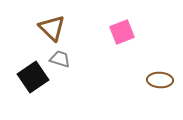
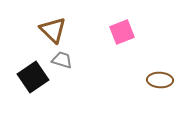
brown triangle: moved 1 px right, 2 px down
gray trapezoid: moved 2 px right, 1 px down
